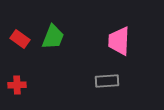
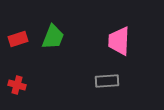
red rectangle: moved 2 px left; rotated 54 degrees counterclockwise
red cross: rotated 18 degrees clockwise
